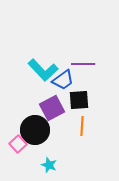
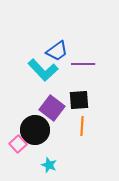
blue trapezoid: moved 6 px left, 29 px up
purple square: rotated 25 degrees counterclockwise
